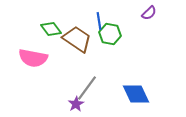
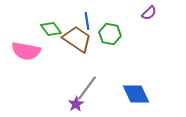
blue line: moved 12 px left
pink semicircle: moved 7 px left, 7 px up
